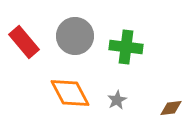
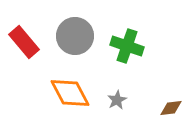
green cross: moved 1 px right, 1 px up; rotated 12 degrees clockwise
